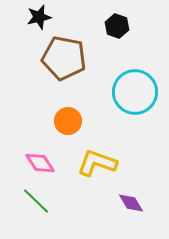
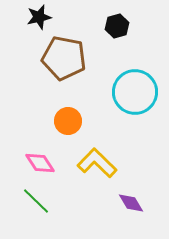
black hexagon: rotated 25 degrees clockwise
yellow L-shape: rotated 24 degrees clockwise
